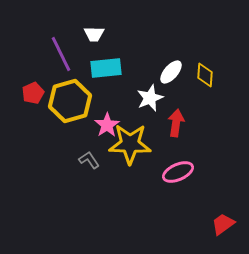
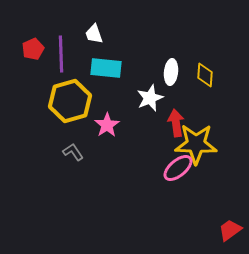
white trapezoid: rotated 70 degrees clockwise
purple line: rotated 24 degrees clockwise
cyan rectangle: rotated 12 degrees clockwise
white ellipse: rotated 35 degrees counterclockwise
red pentagon: moved 44 px up
red arrow: rotated 16 degrees counterclockwise
yellow star: moved 66 px right
gray L-shape: moved 16 px left, 8 px up
pink ellipse: moved 4 px up; rotated 16 degrees counterclockwise
red trapezoid: moved 7 px right, 6 px down
